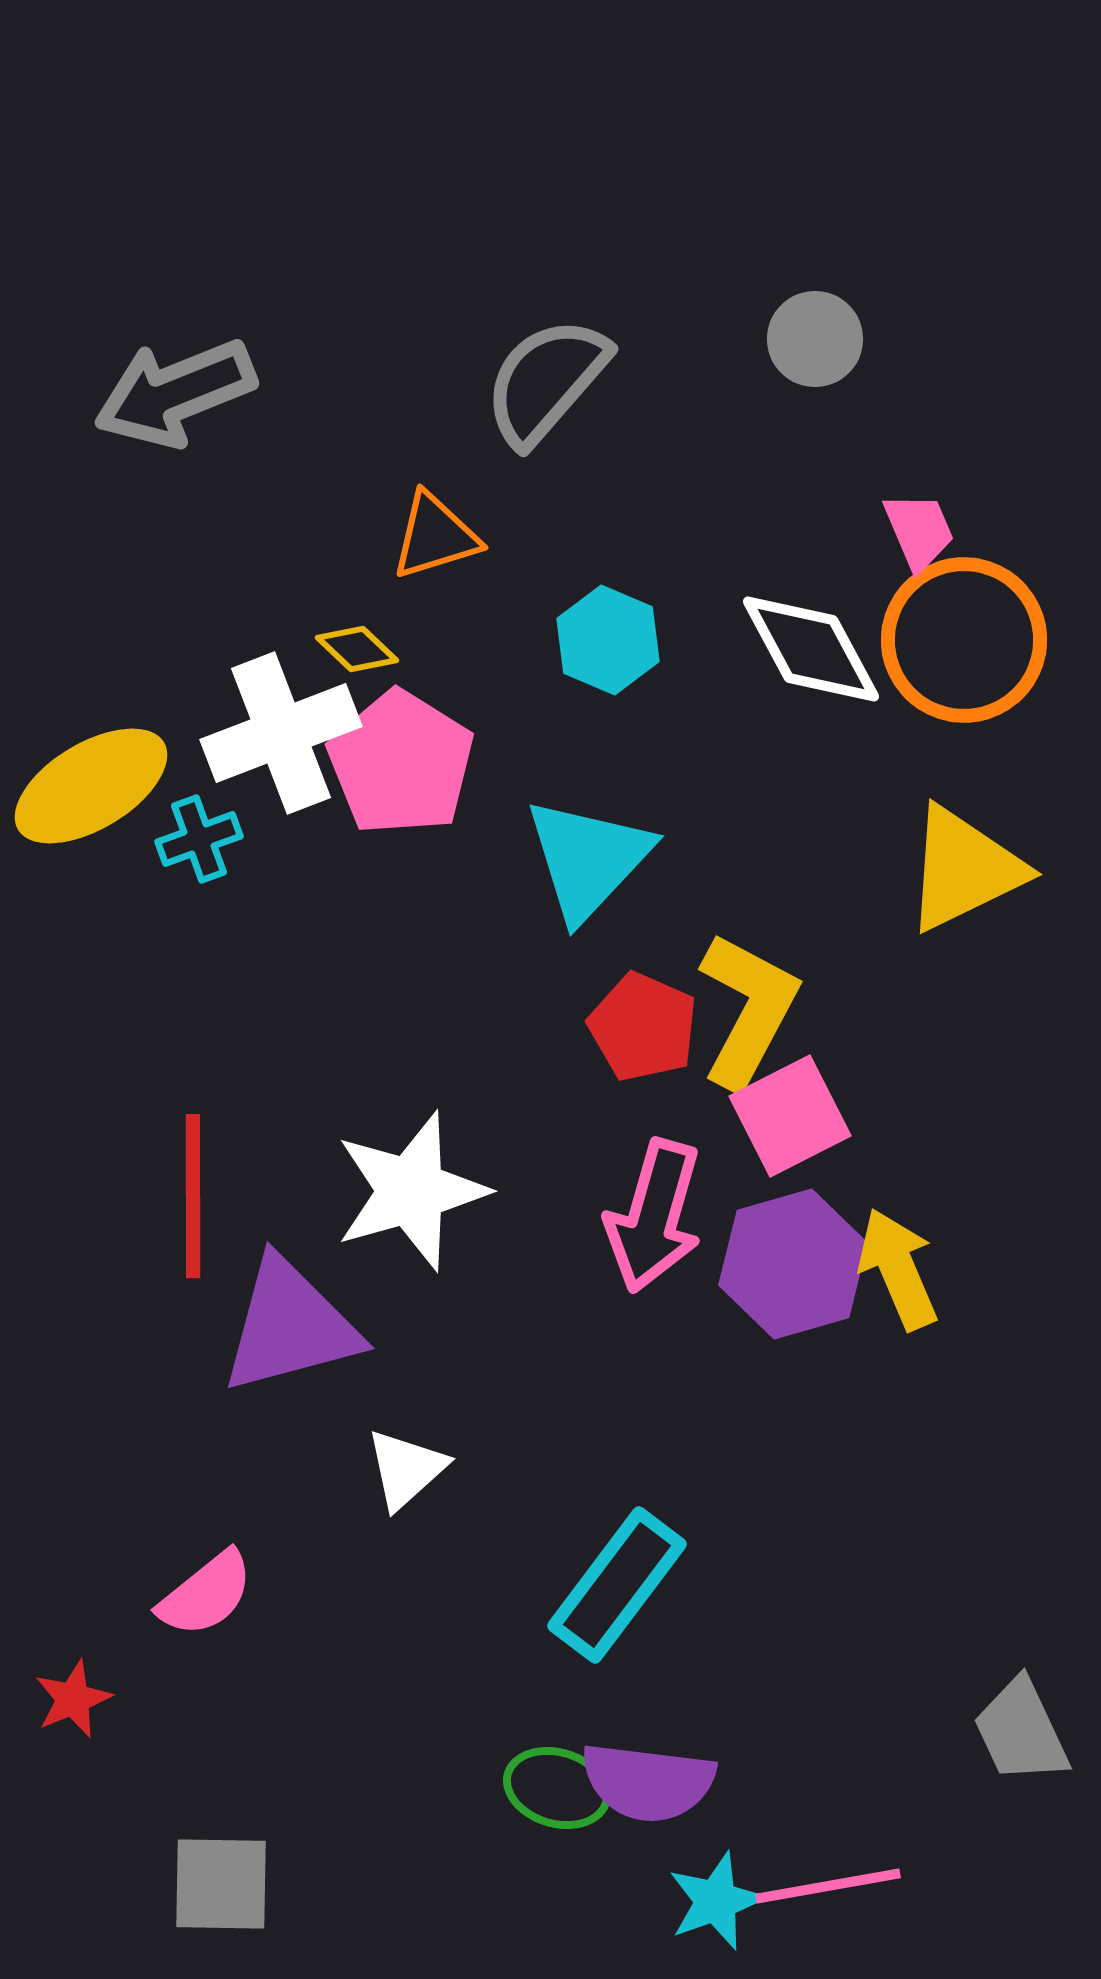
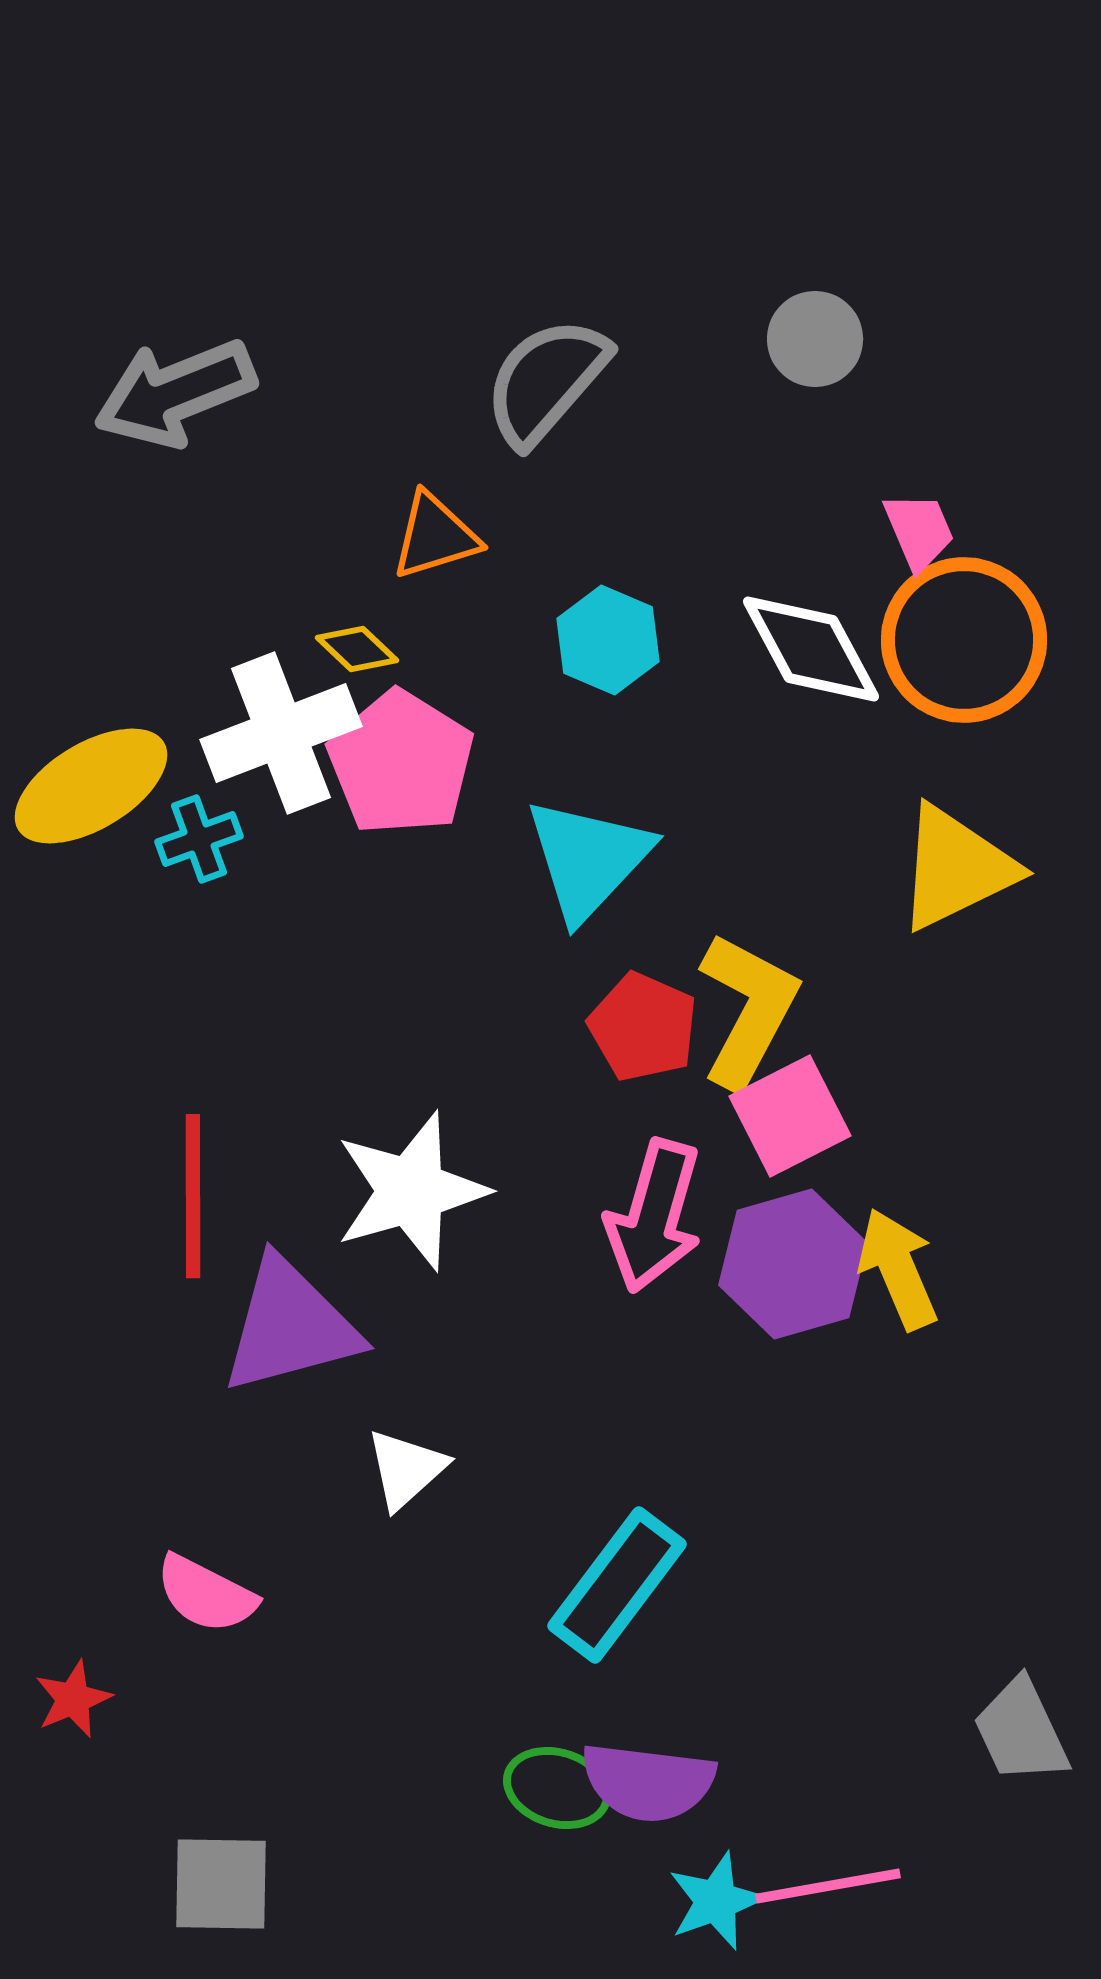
yellow triangle: moved 8 px left, 1 px up
pink semicircle: rotated 66 degrees clockwise
